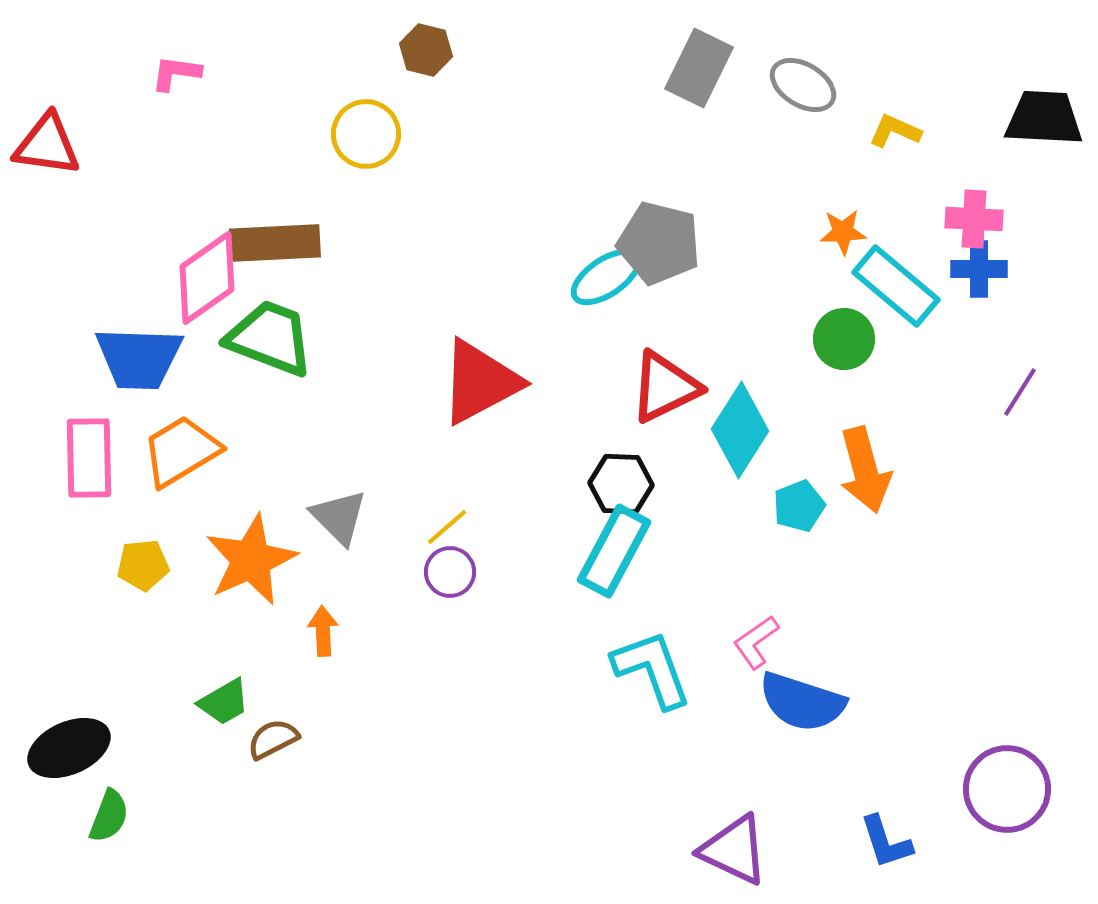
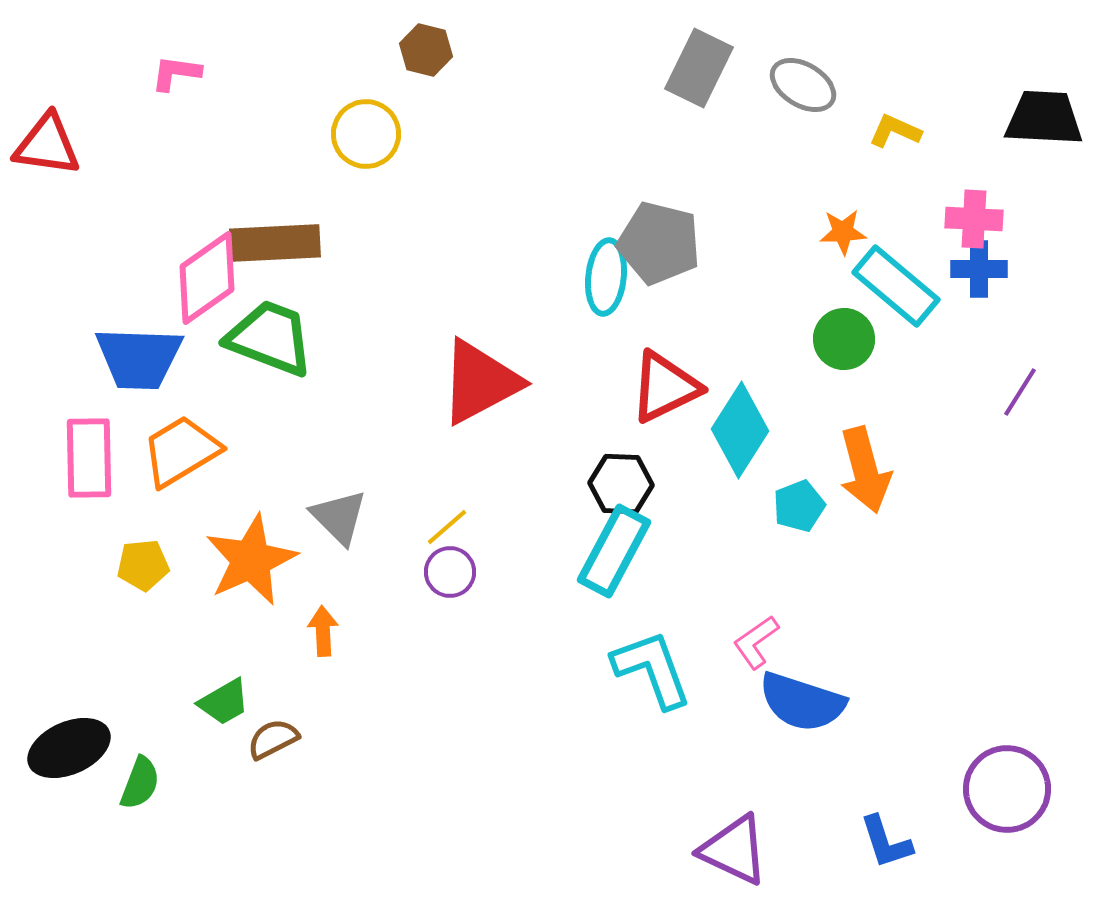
cyan ellipse at (606, 277): rotated 50 degrees counterclockwise
green semicircle at (109, 816): moved 31 px right, 33 px up
